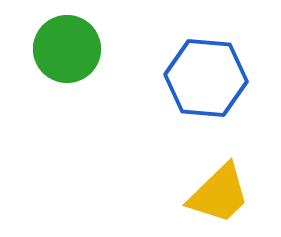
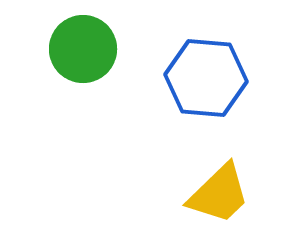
green circle: moved 16 px right
